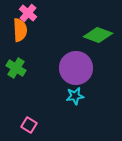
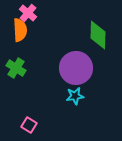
green diamond: rotated 72 degrees clockwise
